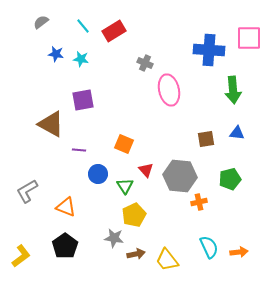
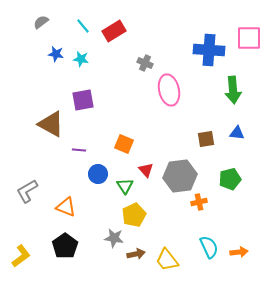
gray hexagon: rotated 12 degrees counterclockwise
